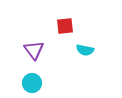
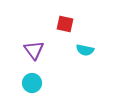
red square: moved 2 px up; rotated 18 degrees clockwise
